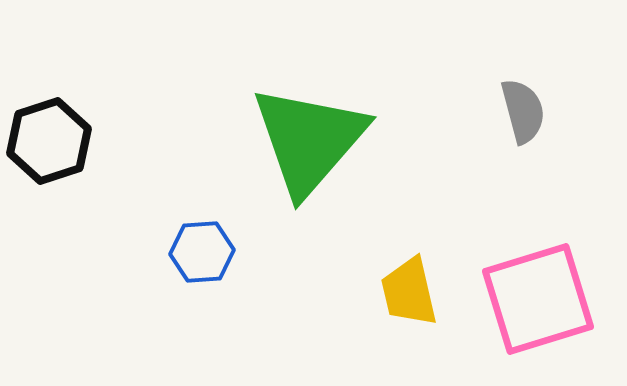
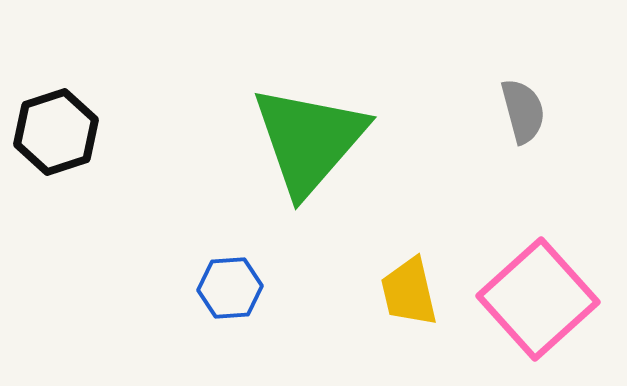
black hexagon: moved 7 px right, 9 px up
blue hexagon: moved 28 px right, 36 px down
pink square: rotated 25 degrees counterclockwise
